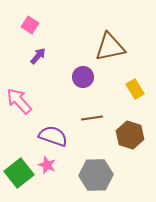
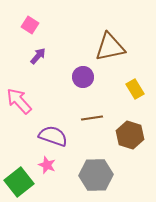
green square: moved 9 px down
